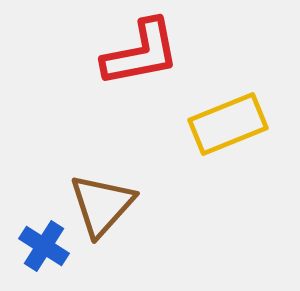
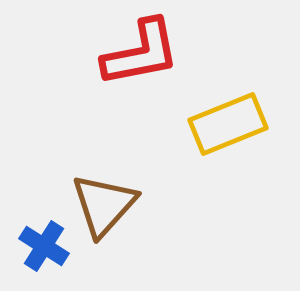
brown triangle: moved 2 px right
